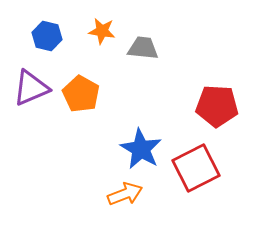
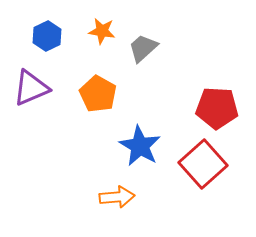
blue hexagon: rotated 20 degrees clockwise
gray trapezoid: rotated 48 degrees counterclockwise
orange pentagon: moved 17 px right
red pentagon: moved 2 px down
blue star: moved 1 px left, 3 px up
red square: moved 7 px right, 4 px up; rotated 15 degrees counterclockwise
orange arrow: moved 8 px left, 3 px down; rotated 16 degrees clockwise
